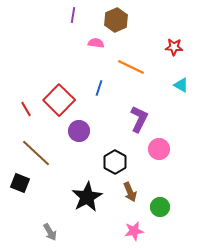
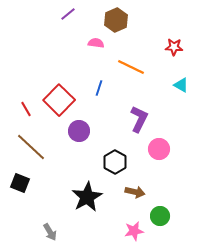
purple line: moved 5 px left, 1 px up; rotated 42 degrees clockwise
brown line: moved 5 px left, 6 px up
brown arrow: moved 5 px right; rotated 54 degrees counterclockwise
green circle: moved 9 px down
